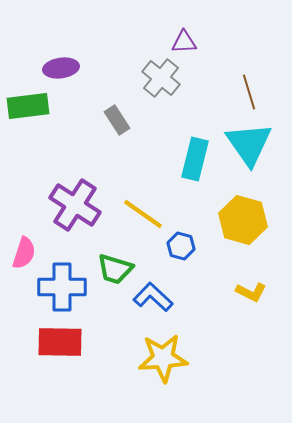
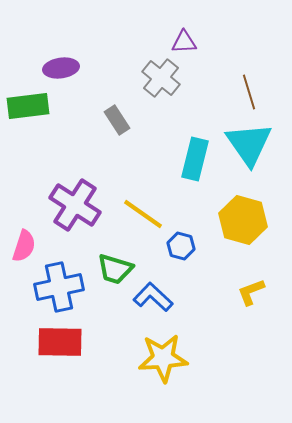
pink semicircle: moved 7 px up
blue cross: moved 3 px left; rotated 12 degrees counterclockwise
yellow L-shape: rotated 132 degrees clockwise
